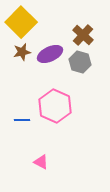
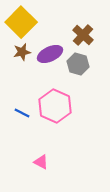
gray hexagon: moved 2 px left, 2 px down
blue line: moved 7 px up; rotated 28 degrees clockwise
